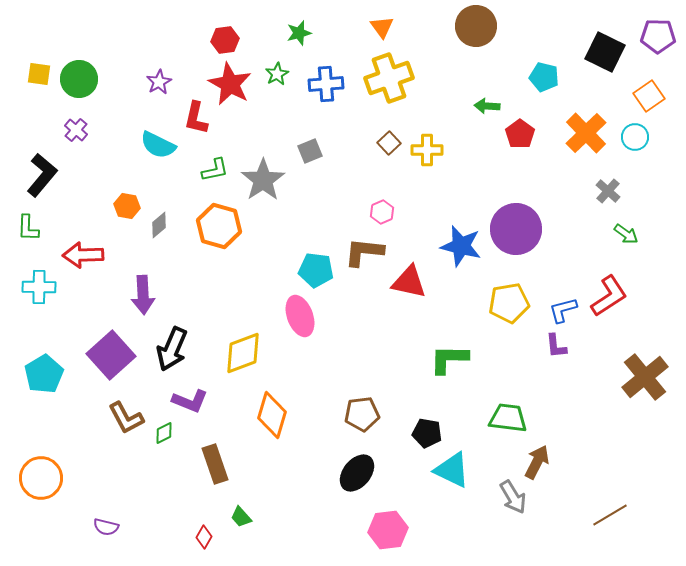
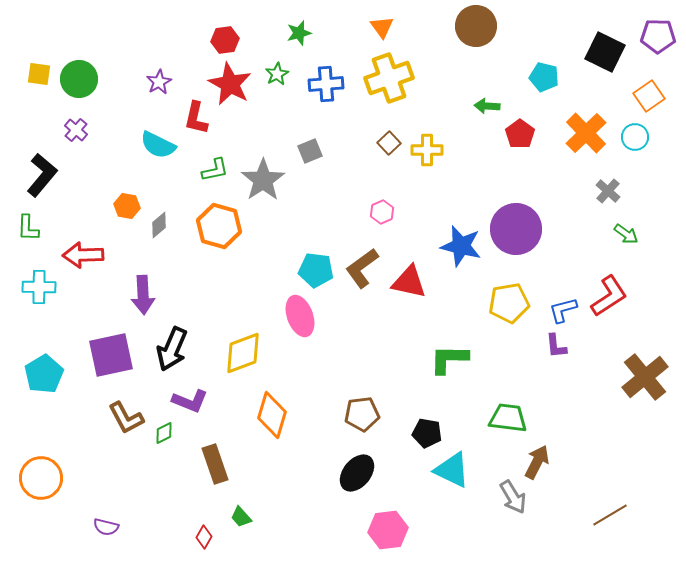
brown L-shape at (364, 252): moved 2 px left, 16 px down; rotated 42 degrees counterclockwise
purple square at (111, 355): rotated 30 degrees clockwise
